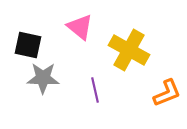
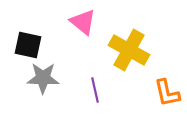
pink triangle: moved 3 px right, 5 px up
orange L-shape: rotated 100 degrees clockwise
